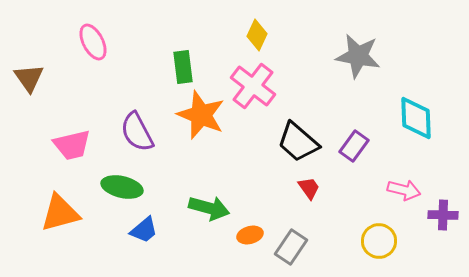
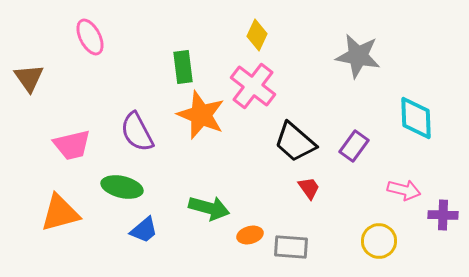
pink ellipse: moved 3 px left, 5 px up
black trapezoid: moved 3 px left
gray rectangle: rotated 60 degrees clockwise
